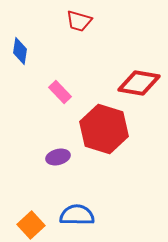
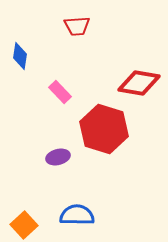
red trapezoid: moved 2 px left, 5 px down; rotated 20 degrees counterclockwise
blue diamond: moved 5 px down
orange square: moved 7 px left
